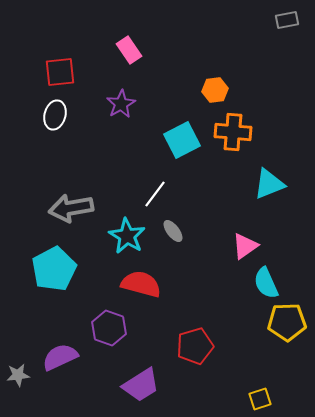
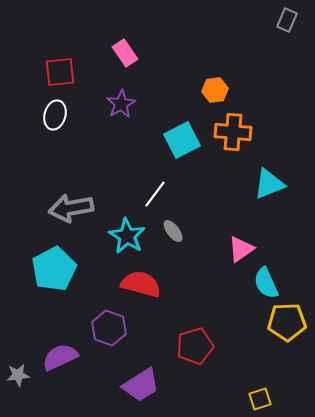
gray rectangle: rotated 55 degrees counterclockwise
pink rectangle: moved 4 px left, 3 px down
pink triangle: moved 4 px left, 3 px down
